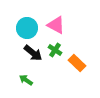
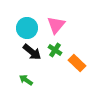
pink triangle: rotated 42 degrees clockwise
black arrow: moved 1 px left, 1 px up
